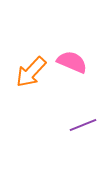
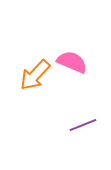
orange arrow: moved 4 px right, 3 px down
